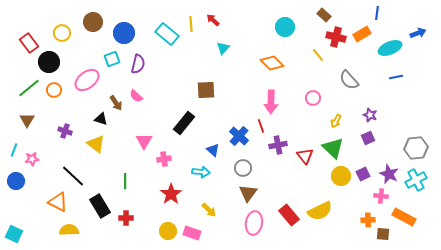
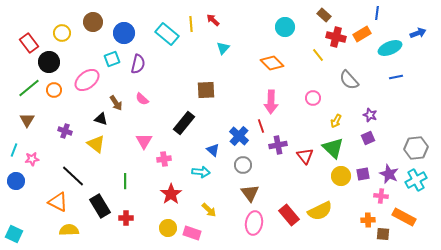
pink semicircle at (136, 96): moved 6 px right, 3 px down
gray circle at (243, 168): moved 3 px up
purple square at (363, 174): rotated 16 degrees clockwise
brown triangle at (248, 193): moved 2 px right; rotated 12 degrees counterclockwise
yellow circle at (168, 231): moved 3 px up
